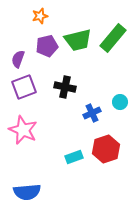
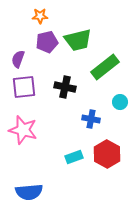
orange star: rotated 14 degrees clockwise
green rectangle: moved 8 px left, 29 px down; rotated 12 degrees clockwise
purple pentagon: moved 4 px up
purple square: rotated 15 degrees clockwise
blue cross: moved 1 px left, 6 px down; rotated 36 degrees clockwise
pink star: rotated 8 degrees counterclockwise
red hexagon: moved 1 px right, 5 px down; rotated 12 degrees counterclockwise
blue semicircle: moved 2 px right
